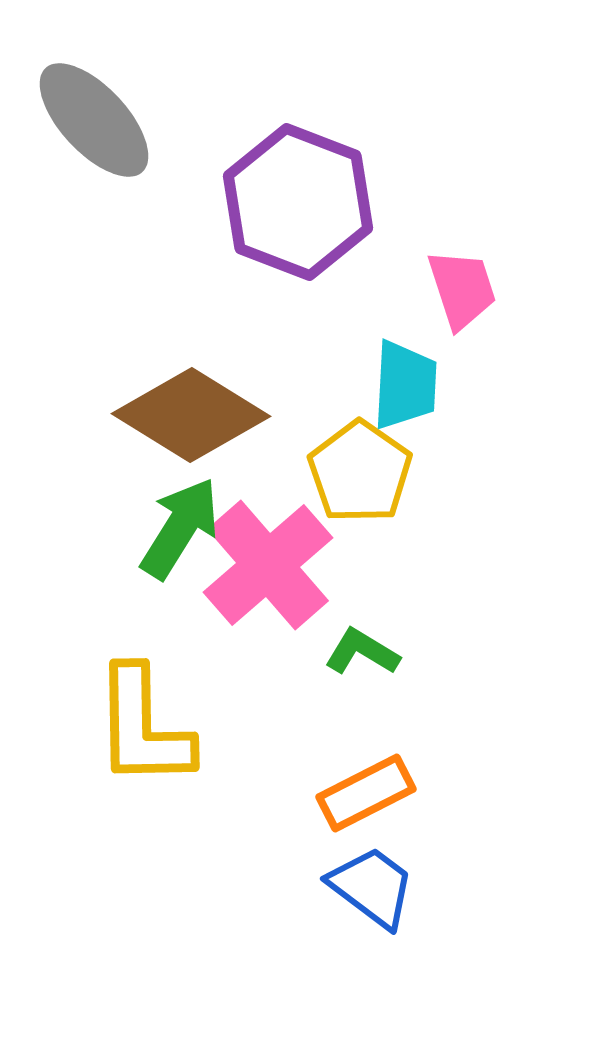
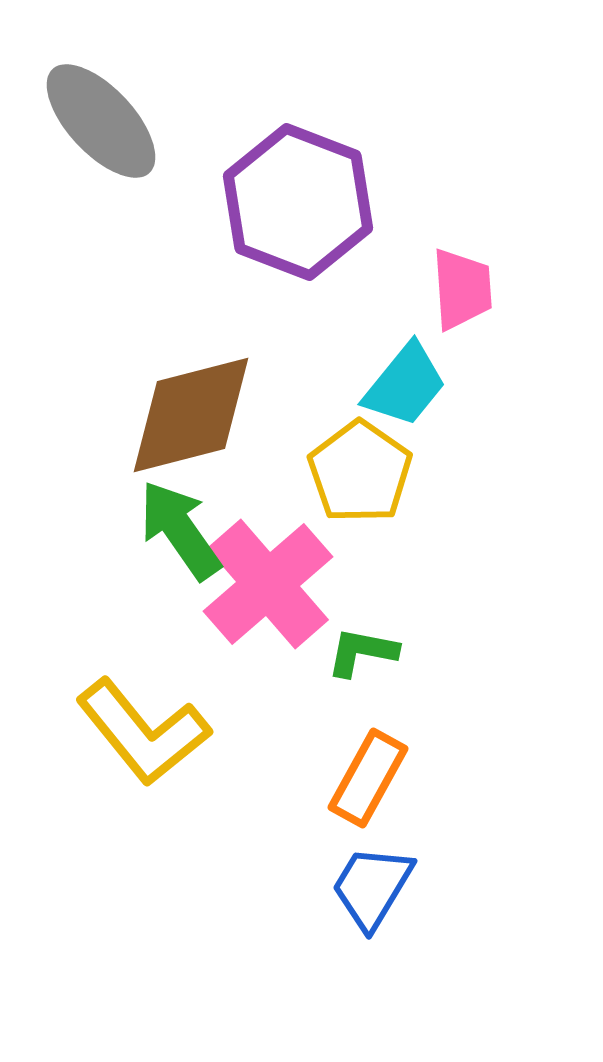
gray ellipse: moved 7 px right, 1 px down
pink trapezoid: rotated 14 degrees clockwise
cyan trapezoid: rotated 36 degrees clockwise
brown diamond: rotated 46 degrees counterclockwise
green arrow: moved 2 px down; rotated 67 degrees counterclockwise
pink cross: moved 19 px down
green L-shape: rotated 20 degrees counterclockwise
yellow L-shape: moved 5 px down; rotated 38 degrees counterclockwise
orange rectangle: moved 2 px right, 15 px up; rotated 34 degrees counterclockwise
blue trapezoid: rotated 96 degrees counterclockwise
